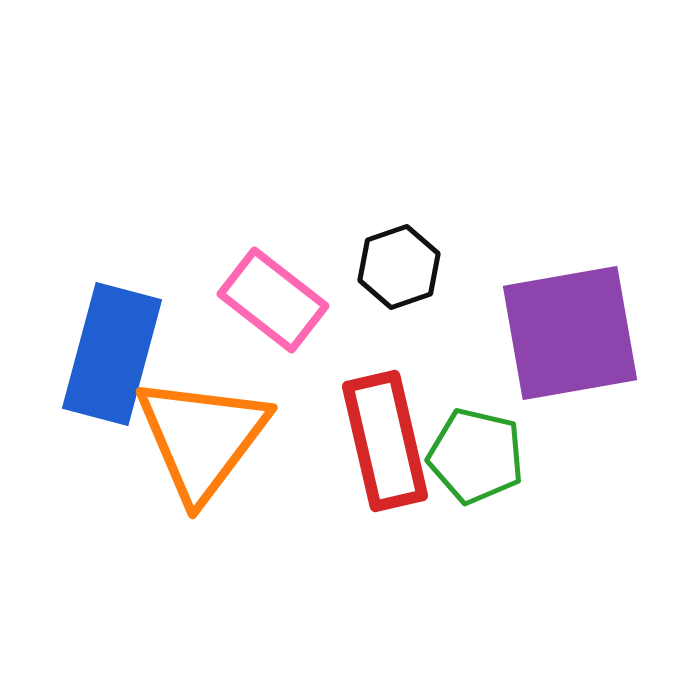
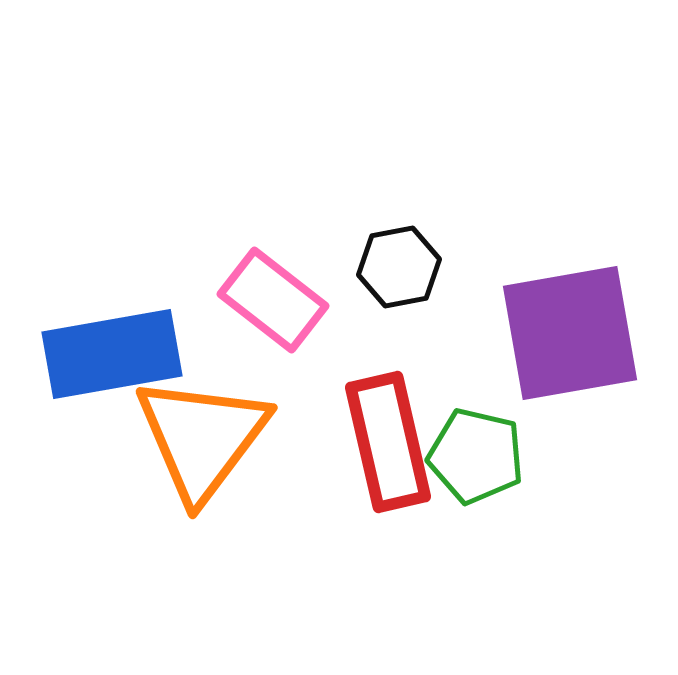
black hexagon: rotated 8 degrees clockwise
blue rectangle: rotated 65 degrees clockwise
red rectangle: moved 3 px right, 1 px down
